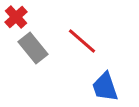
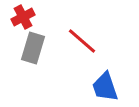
red cross: moved 7 px right; rotated 15 degrees clockwise
gray rectangle: rotated 56 degrees clockwise
